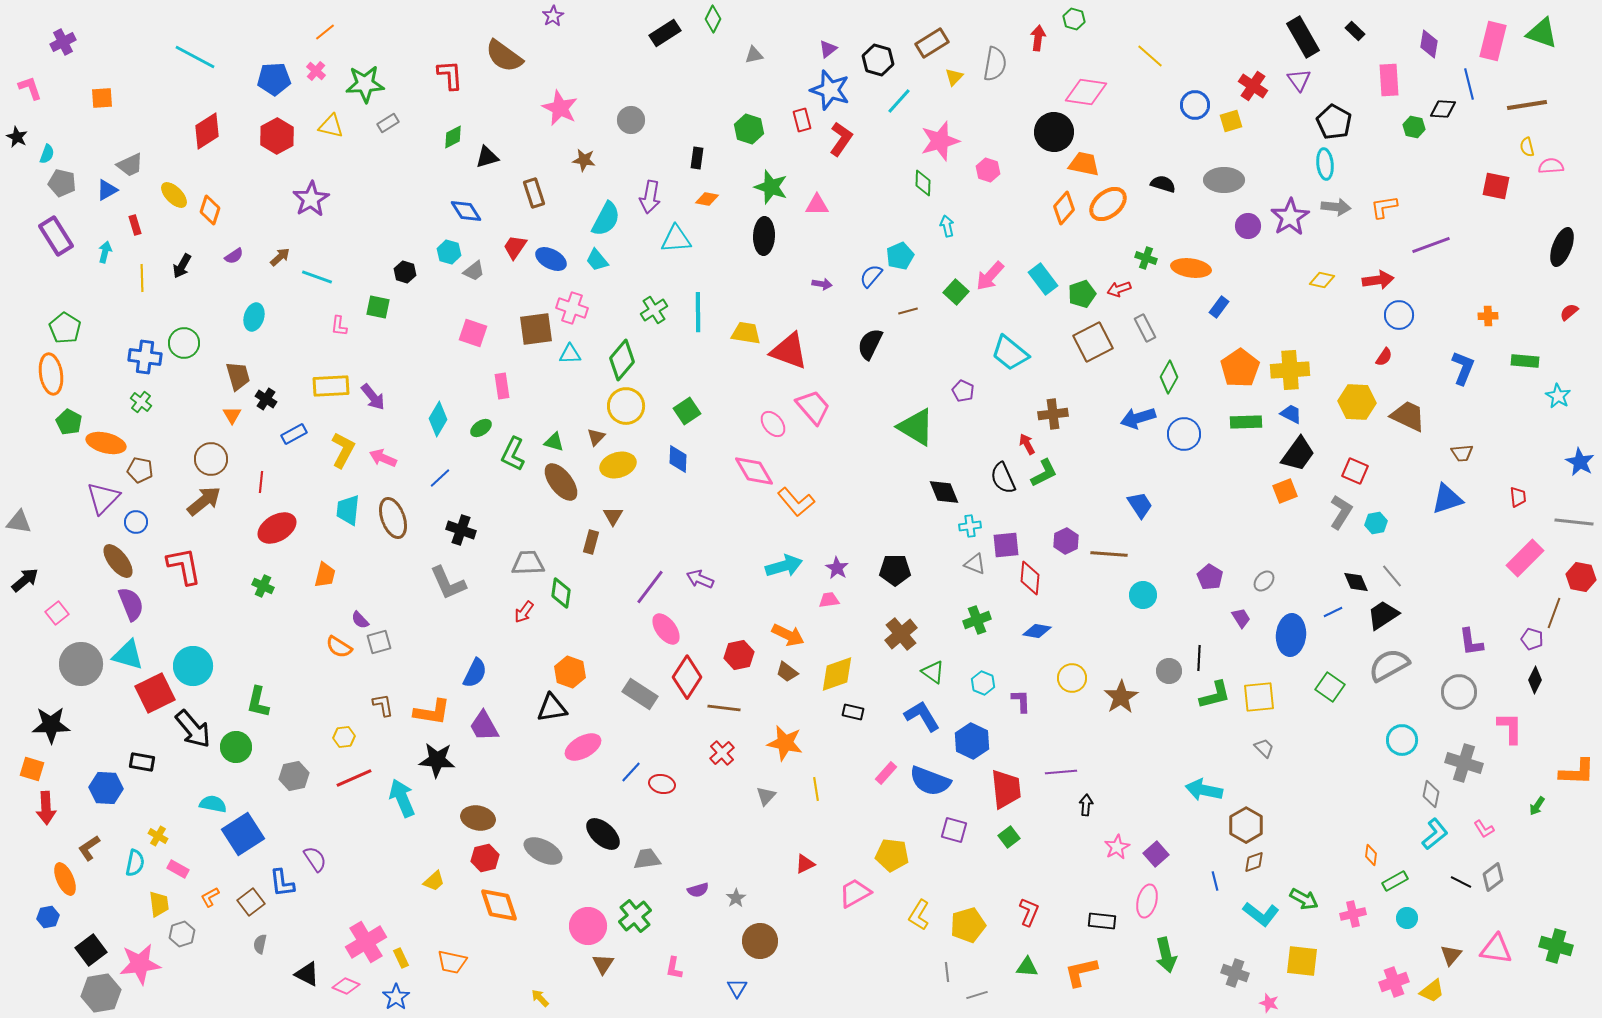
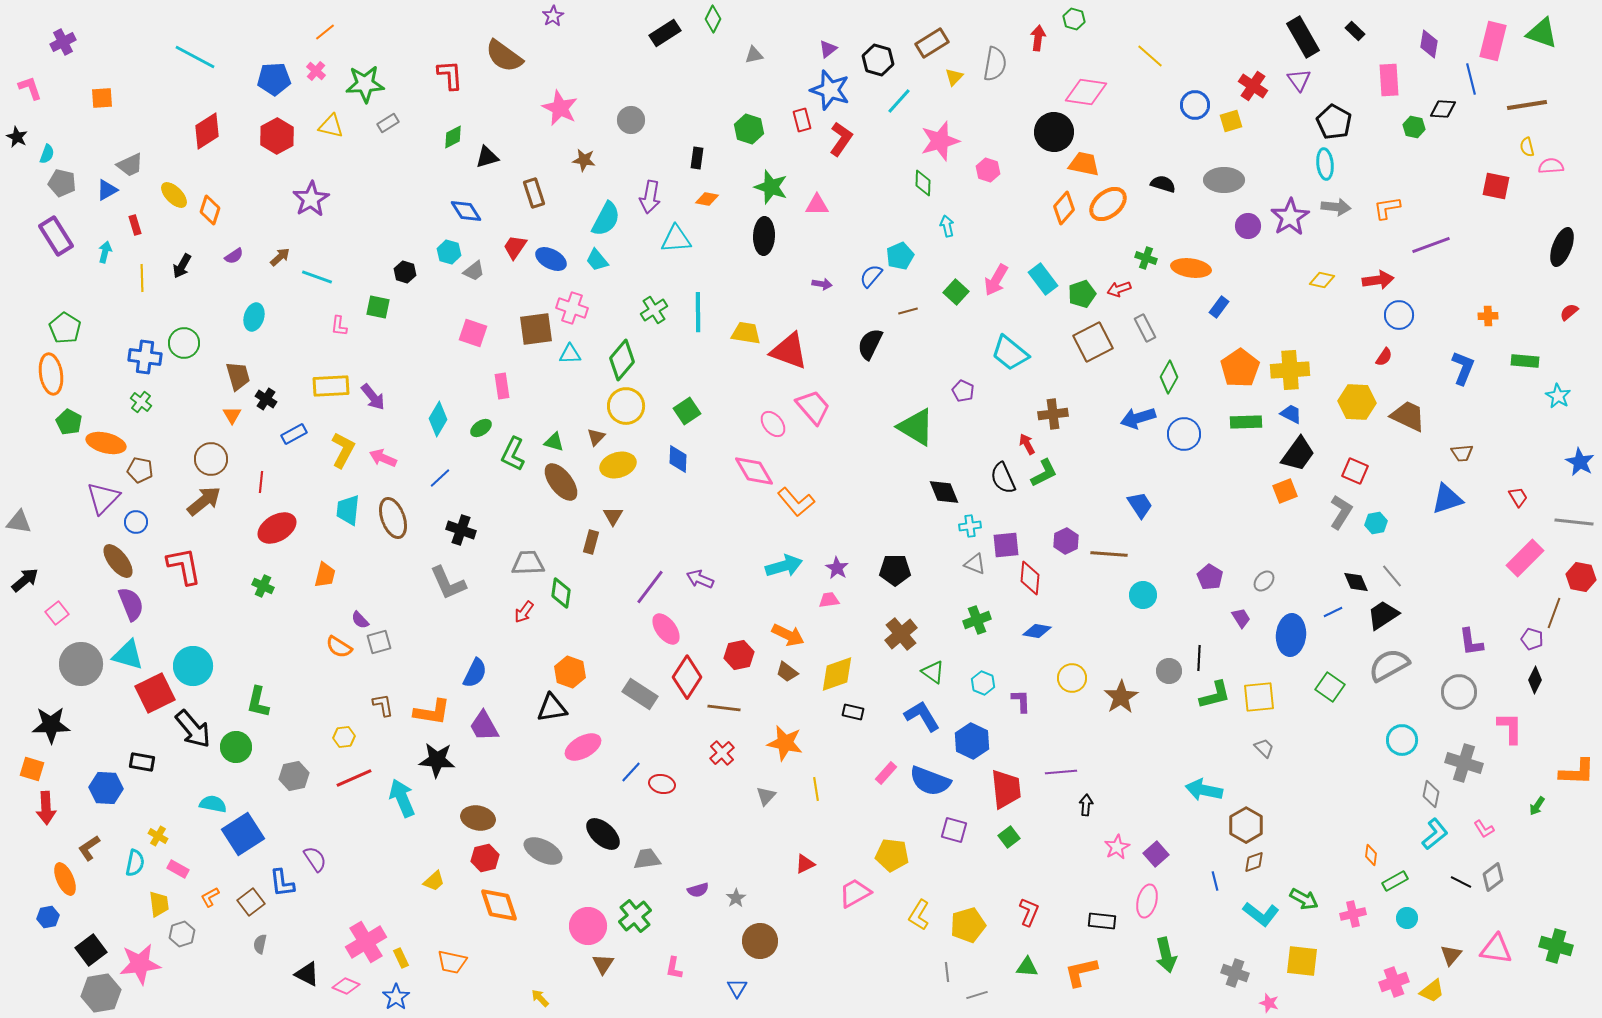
blue line at (1469, 84): moved 2 px right, 5 px up
orange L-shape at (1384, 207): moved 3 px right, 1 px down
pink arrow at (990, 276): moved 6 px right, 4 px down; rotated 12 degrees counterclockwise
red trapezoid at (1518, 497): rotated 25 degrees counterclockwise
